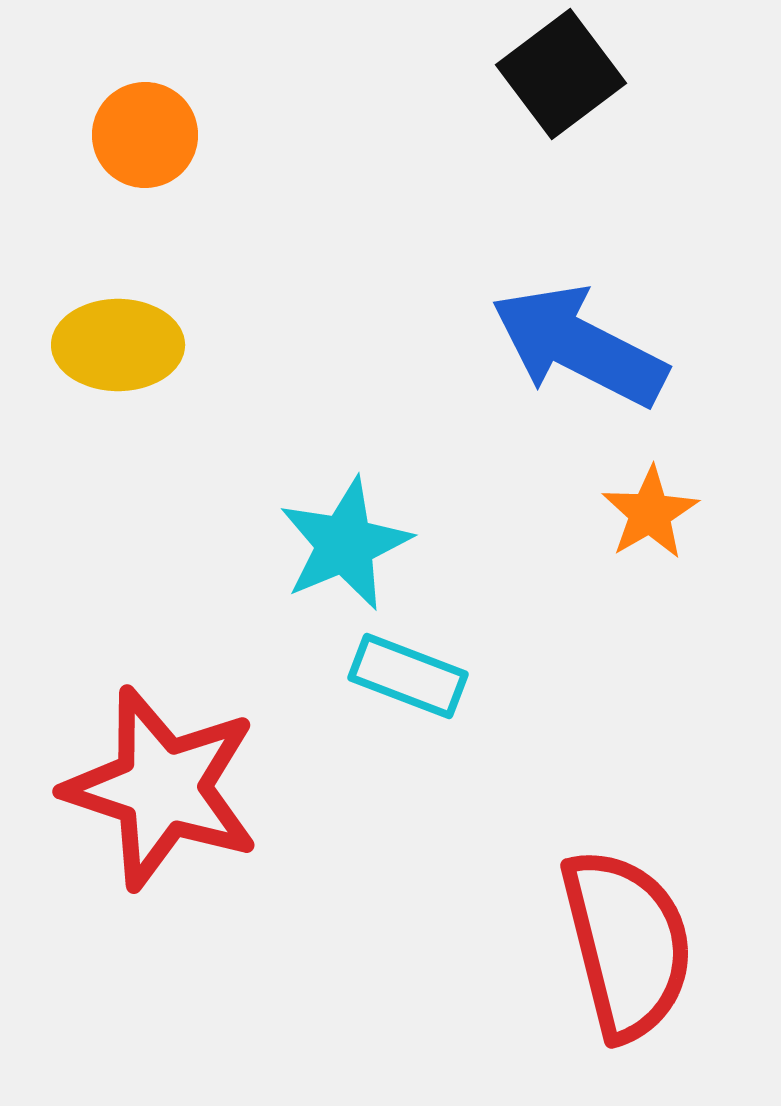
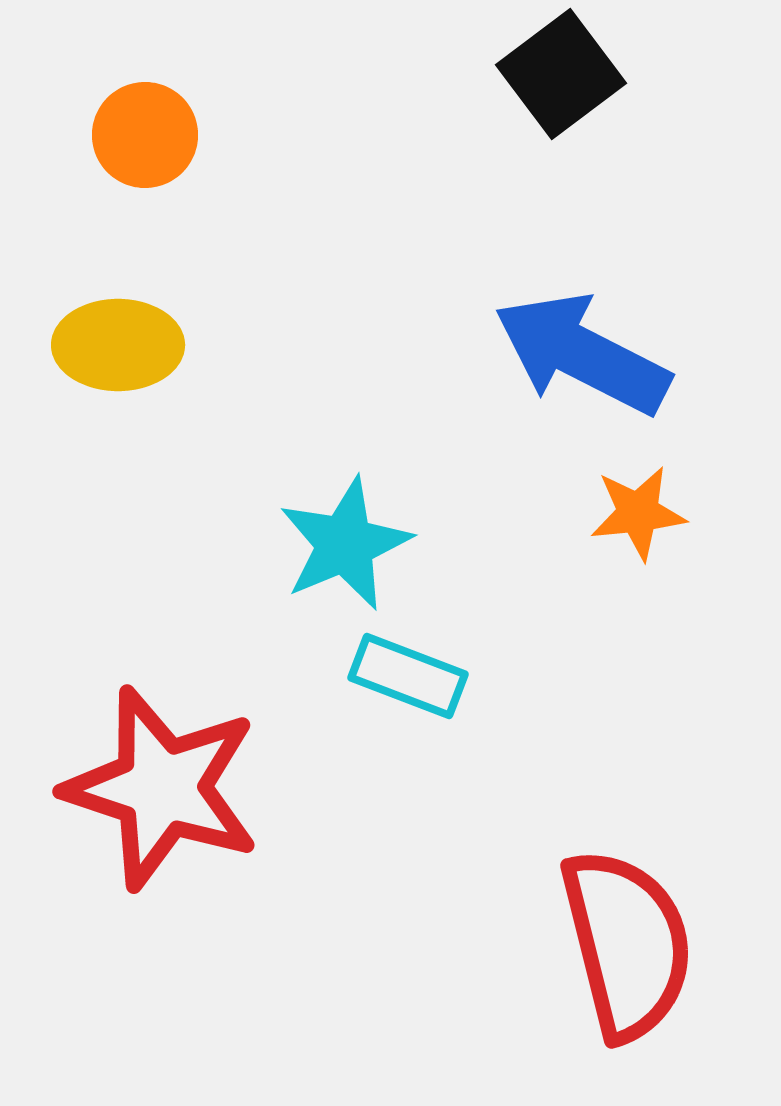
blue arrow: moved 3 px right, 8 px down
orange star: moved 12 px left; rotated 24 degrees clockwise
